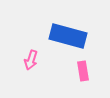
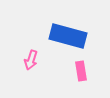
pink rectangle: moved 2 px left
